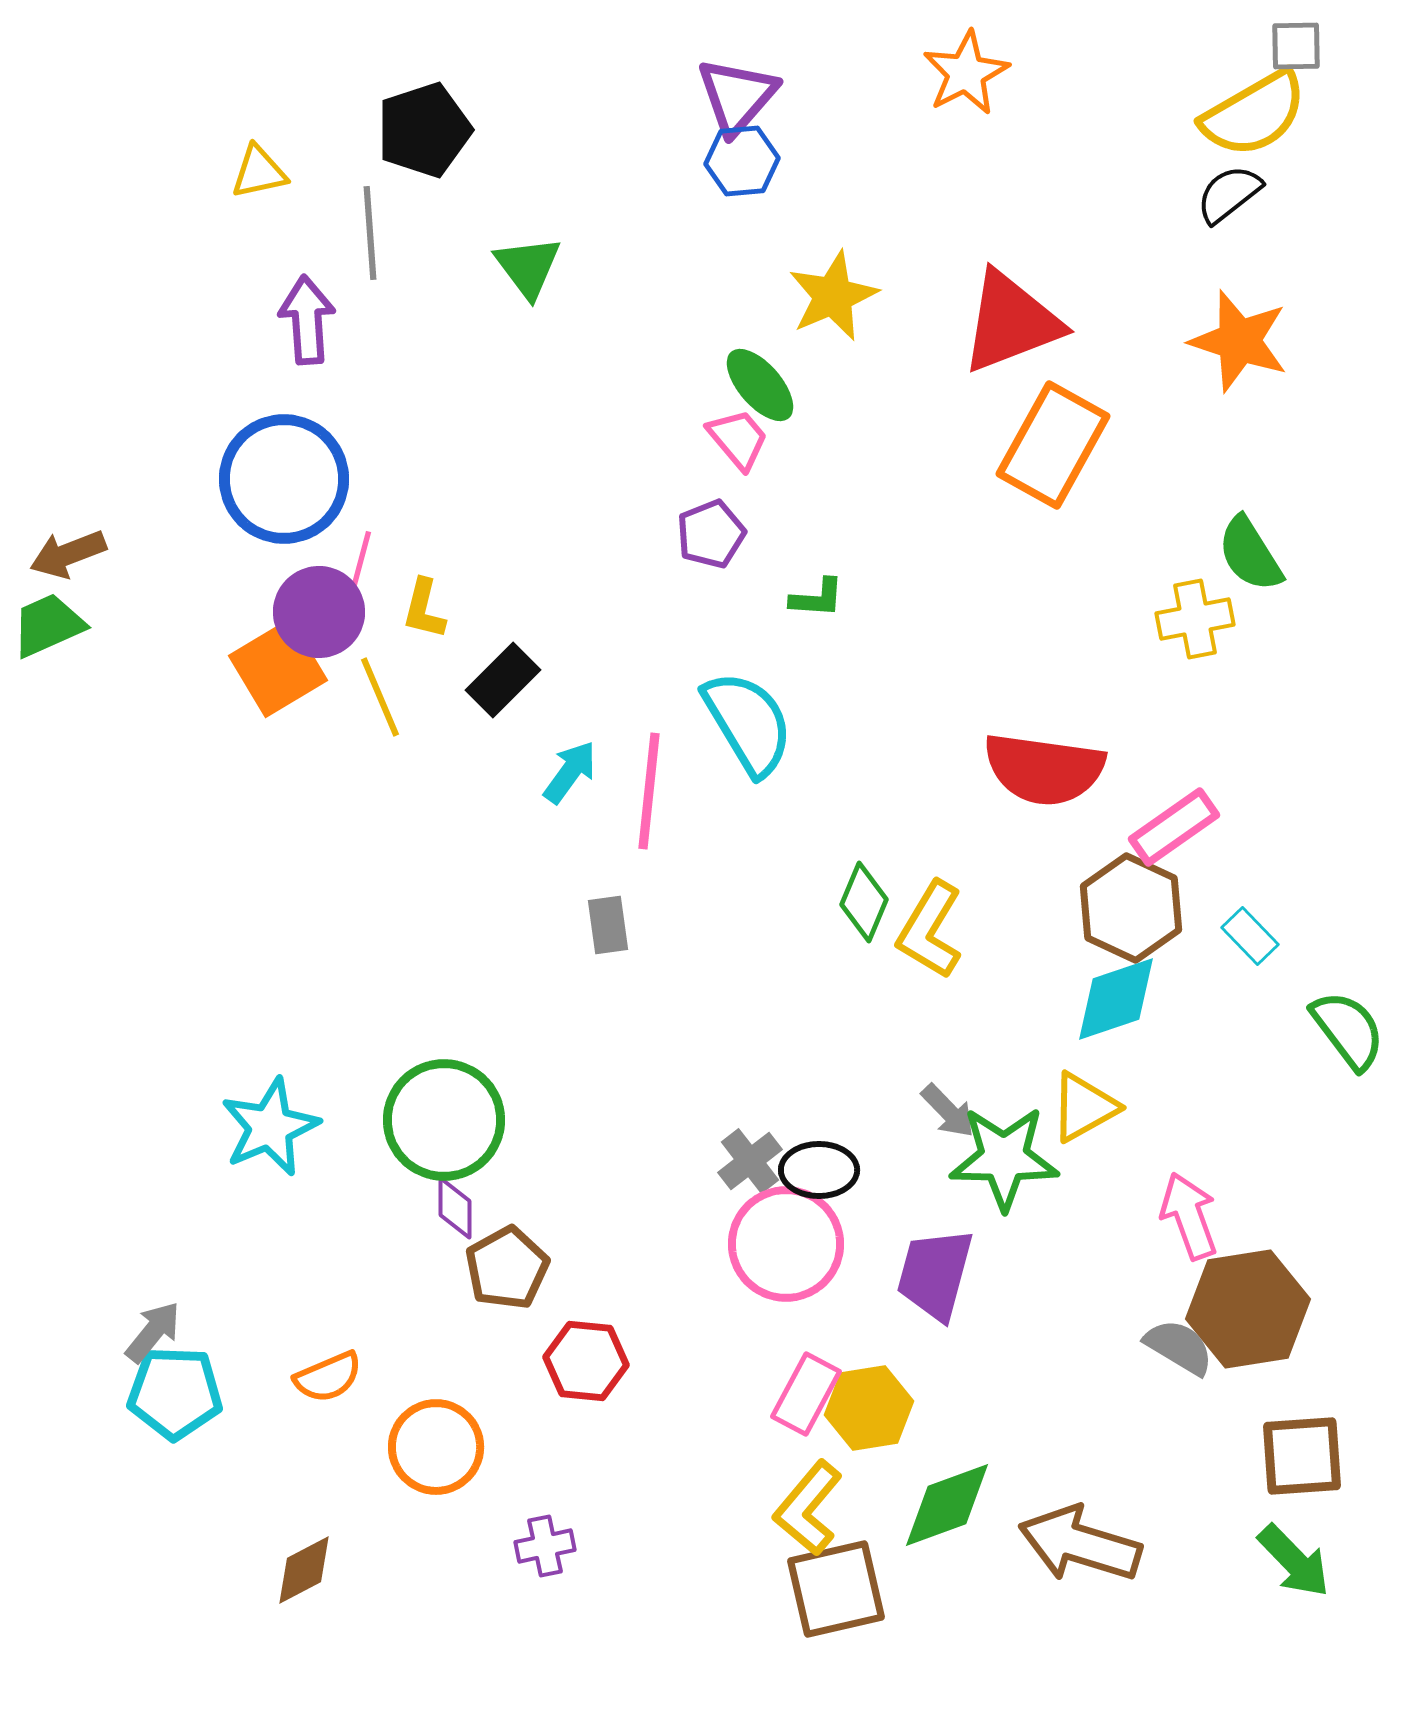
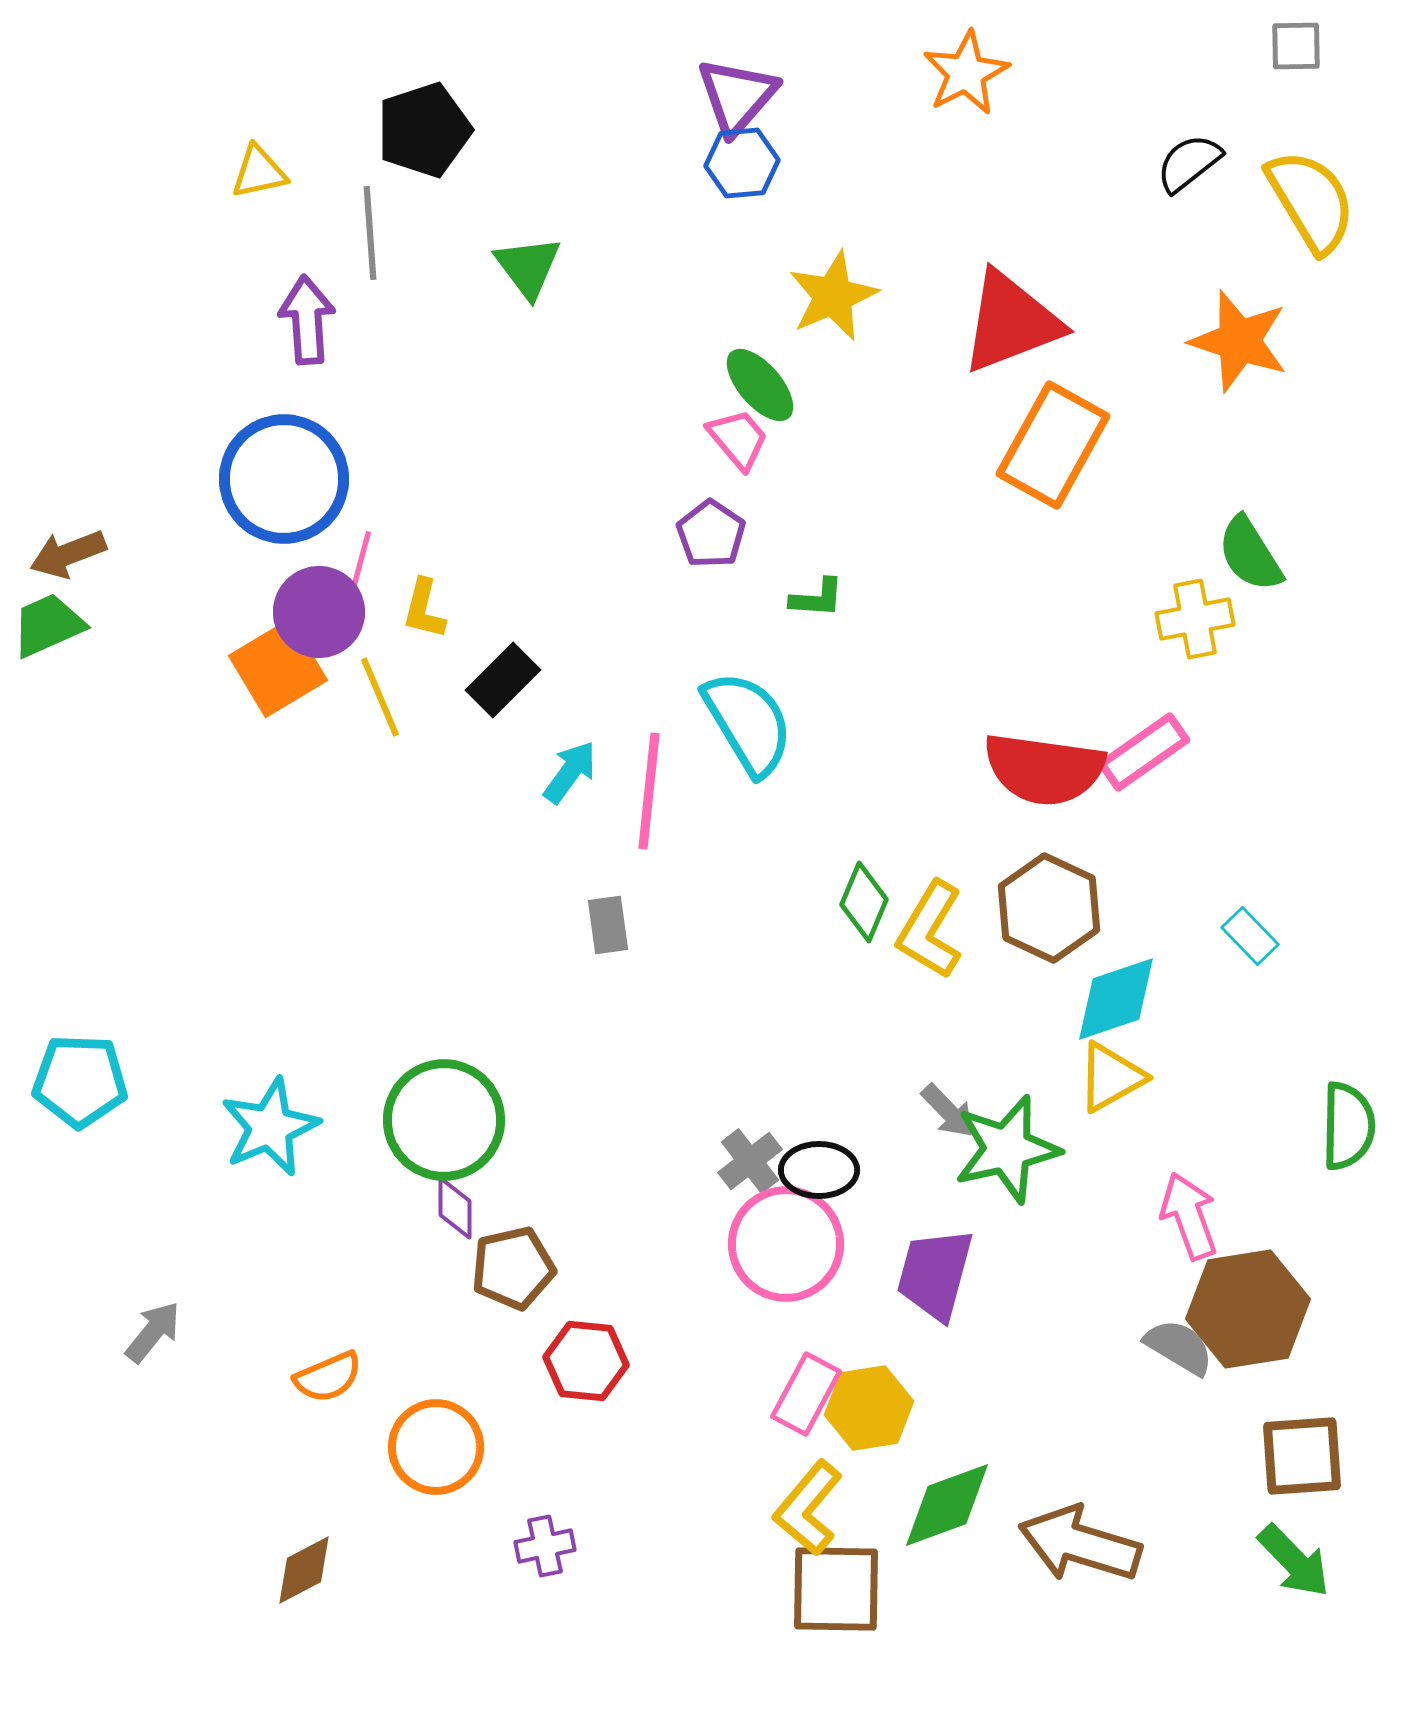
yellow semicircle at (1254, 114): moved 57 px right, 87 px down; rotated 91 degrees counterclockwise
blue hexagon at (742, 161): moved 2 px down
black semicircle at (1229, 194): moved 40 px left, 31 px up
purple pentagon at (711, 534): rotated 16 degrees counterclockwise
pink rectangle at (1174, 827): moved 30 px left, 75 px up
brown hexagon at (1131, 908): moved 82 px left
green semicircle at (1348, 1030): moved 96 px down; rotated 38 degrees clockwise
yellow triangle at (1084, 1107): moved 27 px right, 30 px up
green star at (1004, 1158): moved 3 px right, 9 px up; rotated 14 degrees counterclockwise
brown pentagon at (507, 1268): moved 6 px right; rotated 16 degrees clockwise
cyan pentagon at (175, 1393): moved 95 px left, 312 px up
brown square at (836, 1589): rotated 14 degrees clockwise
